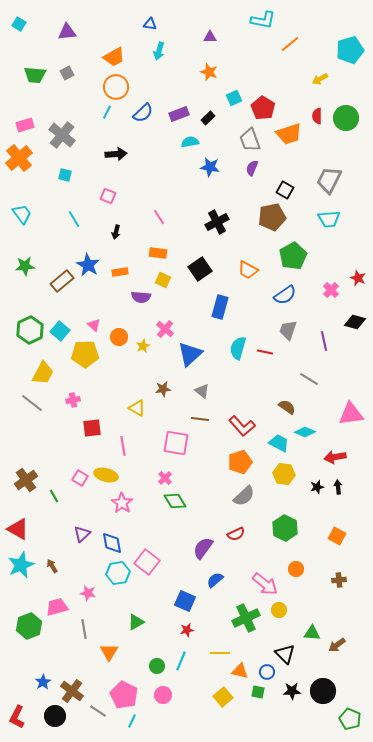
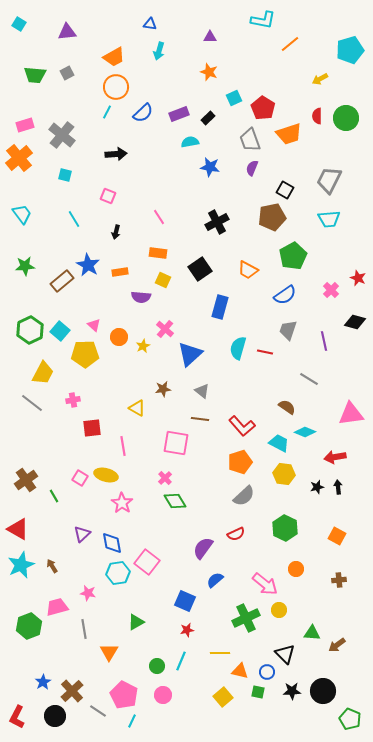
brown cross at (72, 691): rotated 10 degrees clockwise
